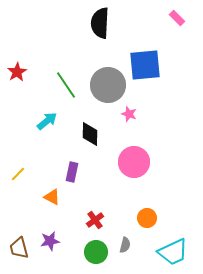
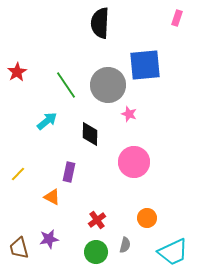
pink rectangle: rotated 63 degrees clockwise
purple rectangle: moved 3 px left
red cross: moved 2 px right
purple star: moved 1 px left, 2 px up
